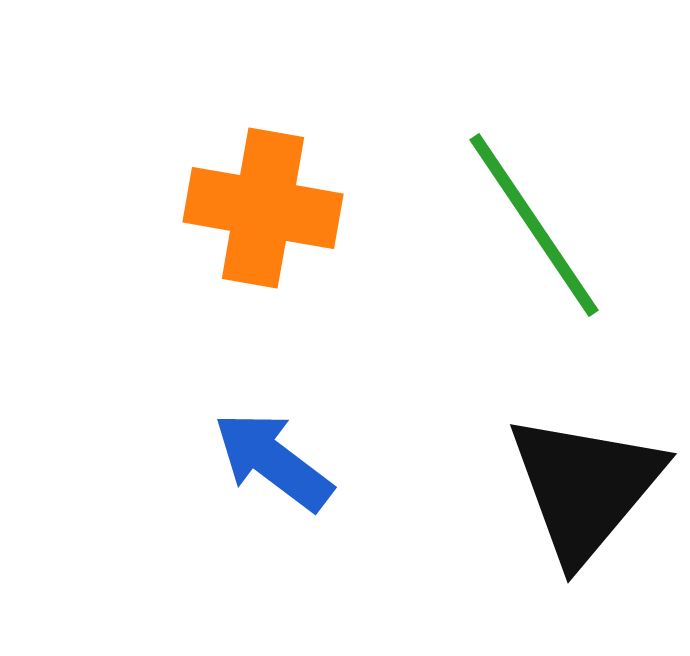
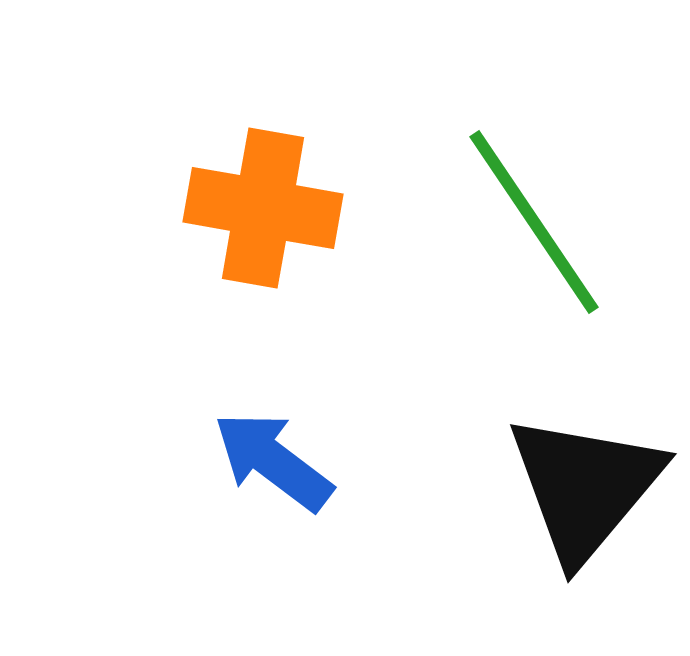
green line: moved 3 px up
